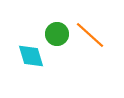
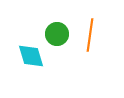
orange line: rotated 56 degrees clockwise
